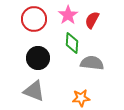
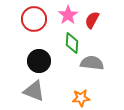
black circle: moved 1 px right, 3 px down
